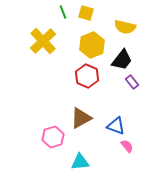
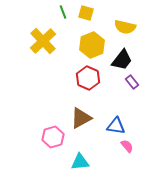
red hexagon: moved 1 px right, 2 px down
blue triangle: rotated 12 degrees counterclockwise
